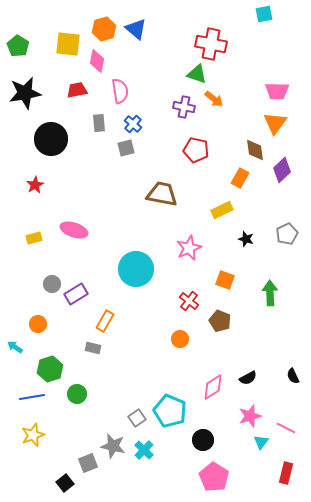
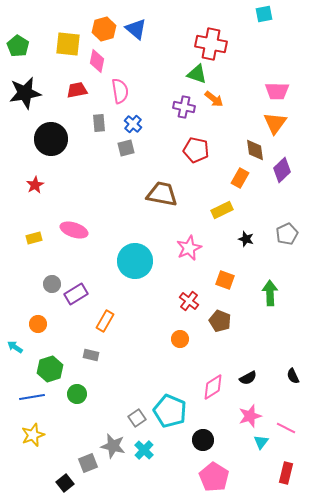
cyan circle at (136, 269): moved 1 px left, 8 px up
gray rectangle at (93, 348): moved 2 px left, 7 px down
